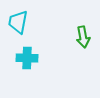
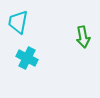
cyan cross: rotated 25 degrees clockwise
